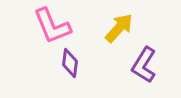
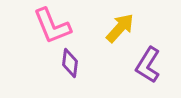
yellow arrow: moved 1 px right
purple L-shape: moved 4 px right
